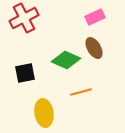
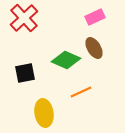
red cross: rotated 16 degrees counterclockwise
orange line: rotated 10 degrees counterclockwise
